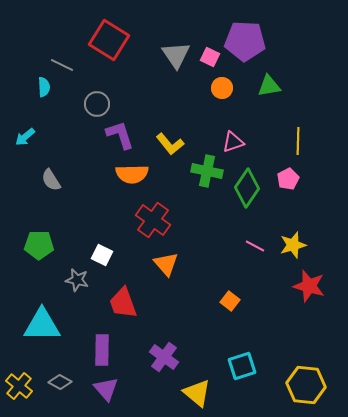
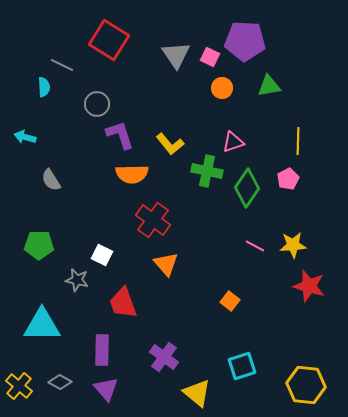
cyan arrow: rotated 55 degrees clockwise
yellow star: rotated 12 degrees clockwise
